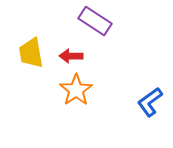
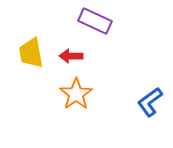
purple rectangle: rotated 8 degrees counterclockwise
orange star: moved 4 px down
